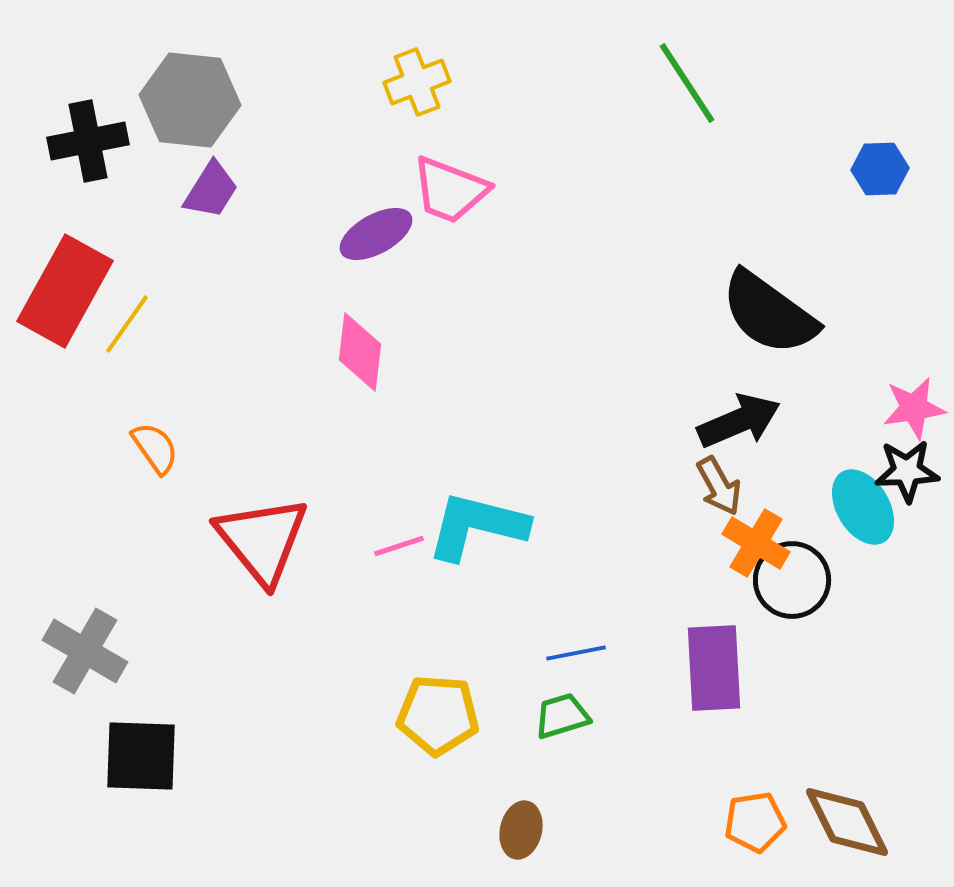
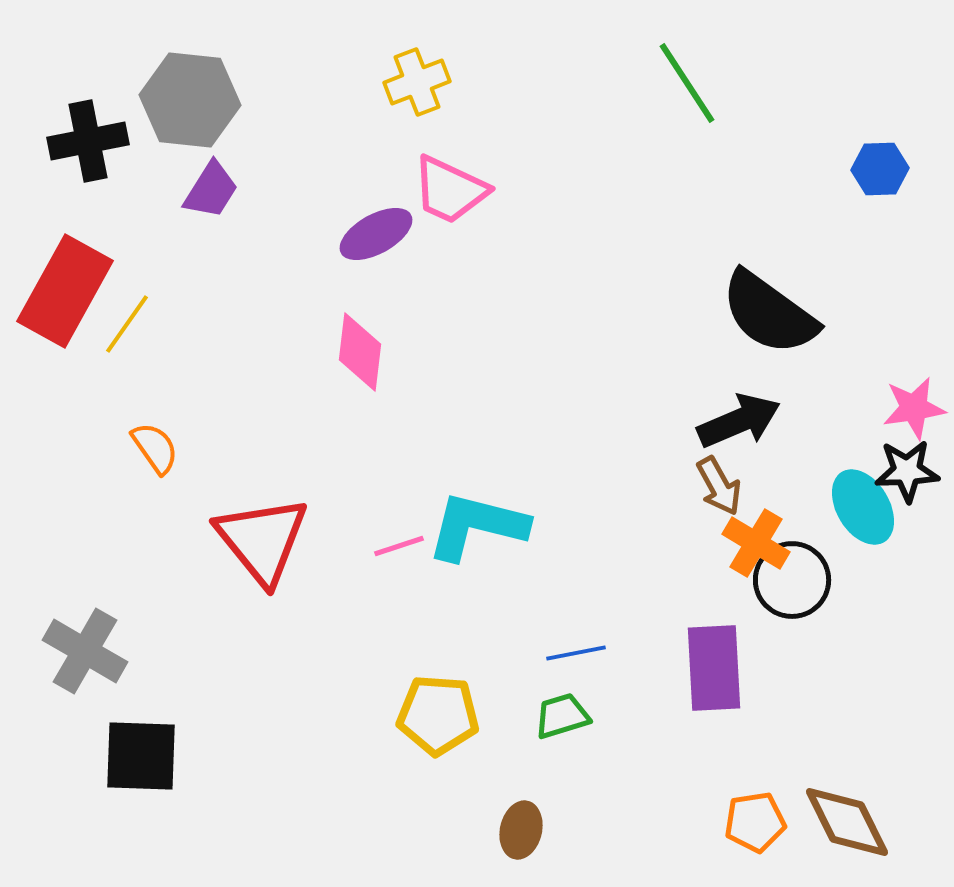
pink trapezoid: rotated 4 degrees clockwise
